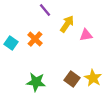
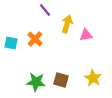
yellow arrow: rotated 18 degrees counterclockwise
cyan square: rotated 24 degrees counterclockwise
brown square: moved 11 px left, 1 px down; rotated 21 degrees counterclockwise
